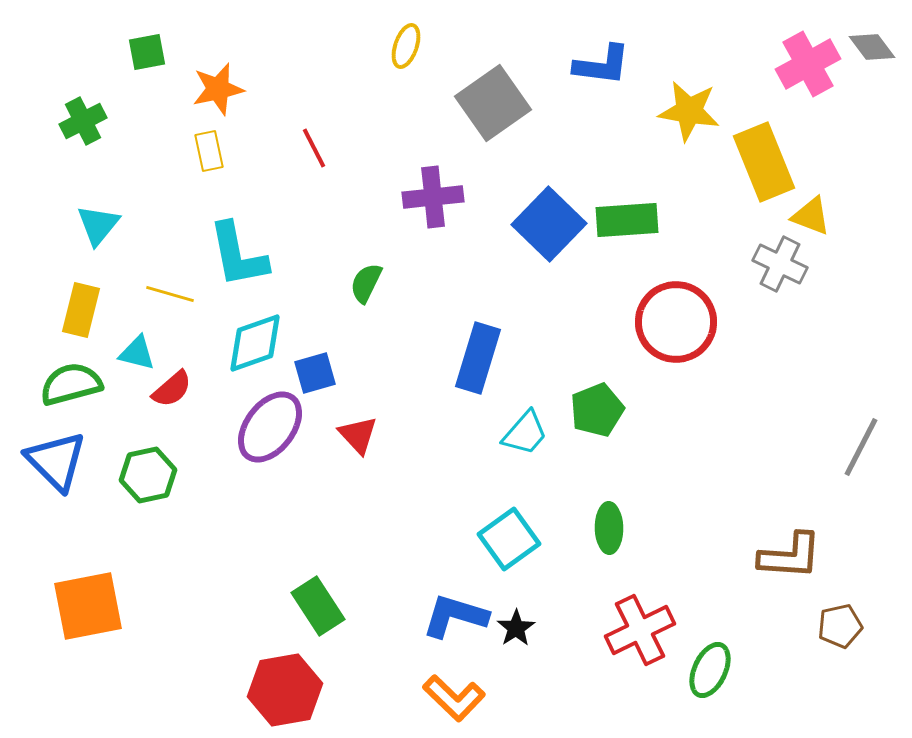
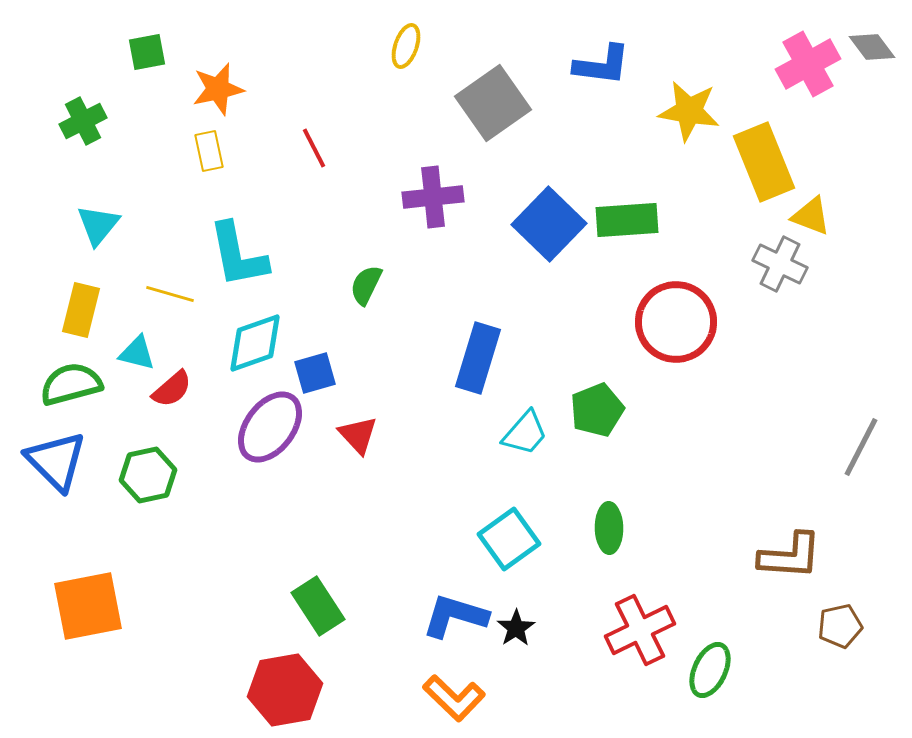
green semicircle at (366, 283): moved 2 px down
